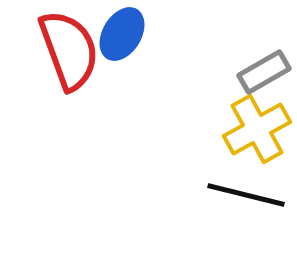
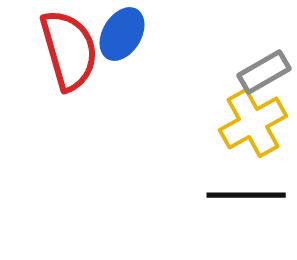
red semicircle: rotated 4 degrees clockwise
yellow cross: moved 4 px left, 6 px up
black line: rotated 14 degrees counterclockwise
